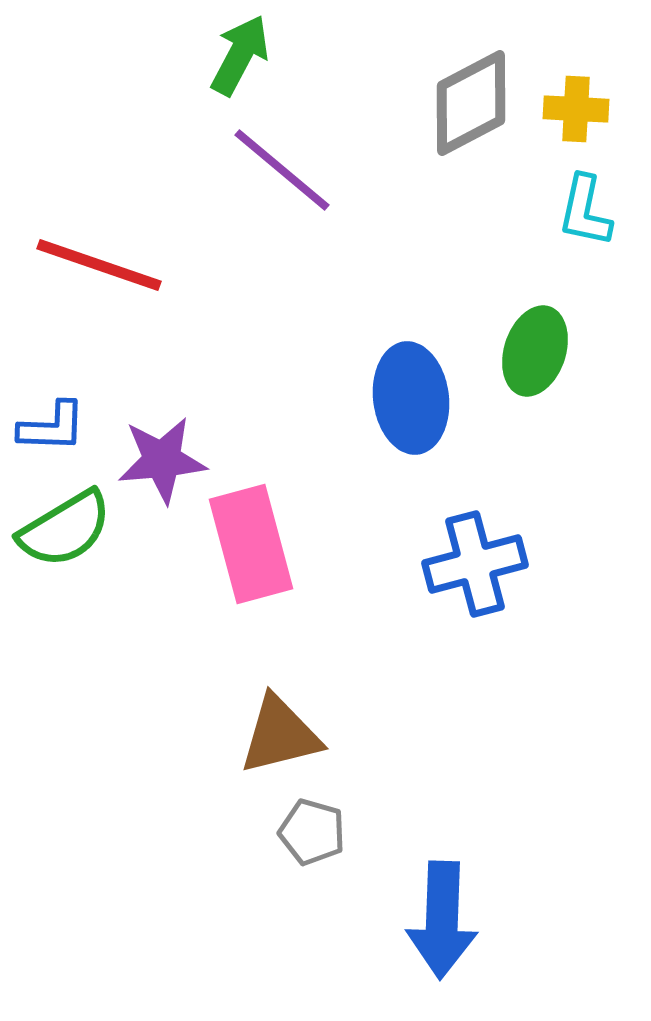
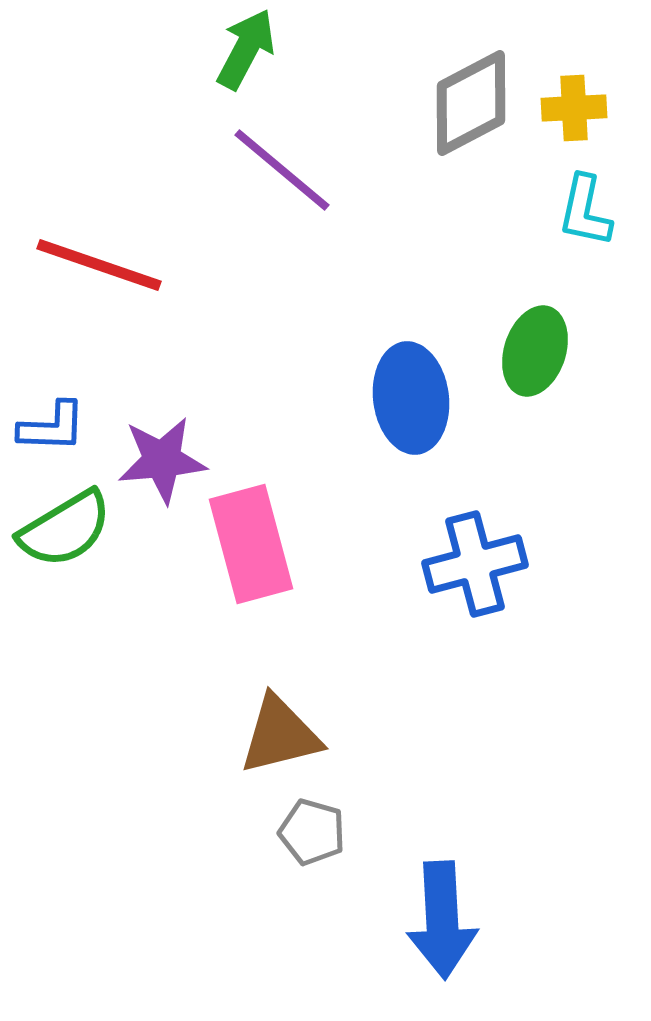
green arrow: moved 6 px right, 6 px up
yellow cross: moved 2 px left, 1 px up; rotated 6 degrees counterclockwise
blue arrow: rotated 5 degrees counterclockwise
